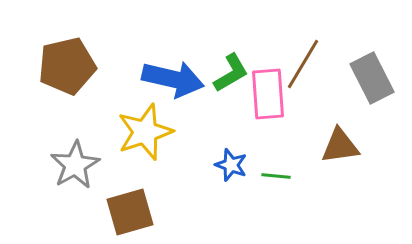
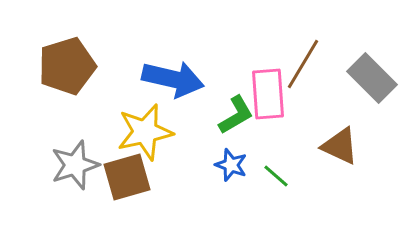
brown pentagon: rotated 4 degrees counterclockwise
green L-shape: moved 5 px right, 42 px down
gray rectangle: rotated 18 degrees counterclockwise
yellow star: rotated 6 degrees clockwise
brown triangle: rotated 33 degrees clockwise
gray star: rotated 12 degrees clockwise
green line: rotated 36 degrees clockwise
brown square: moved 3 px left, 35 px up
